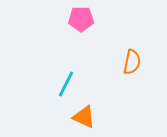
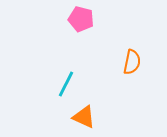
pink pentagon: rotated 15 degrees clockwise
